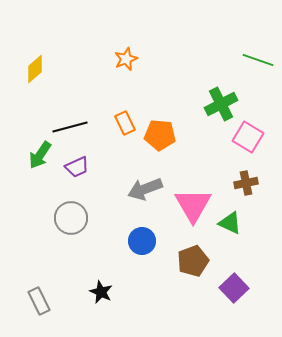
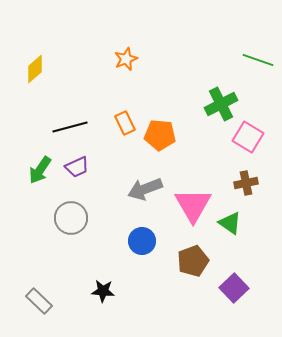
green arrow: moved 15 px down
green triangle: rotated 10 degrees clockwise
black star: moved 2 px right, 1 px up; rotated 20 degrees counterclockwise
gray rectangle: rotated 20 degrees counterclockwise
